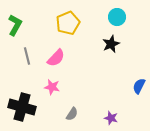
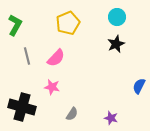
black star: moved 5 px right
